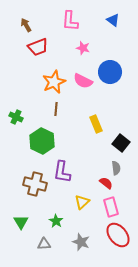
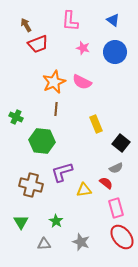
red trapezoid: moved 3 px up
blue circle: moved 5 px right, 20 px up
pink semicircle: moved 1 px left, 1 px down
green hexagon: rotated 20 degrees counterclockwise
gray semicircle: rotated 72 degrees clockwise
purple L-shape: rotated 65 degrees clockwise
brown cross: moved 4 px left, 1 px down
yellow triangle: moved 2 px right, 12 px up; rotated 35 degrees clockwise
pink rectangle: moved 5 px right, 1 px down
red ellipse: moved 4 px right, 2 px down
